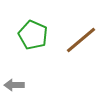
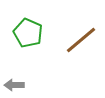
green pentagon: moved 5 px left, 2 px up
